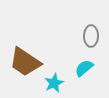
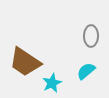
cyan semicircle: moved 2 px right, 3 px down
cyan star: moved 2 px left
